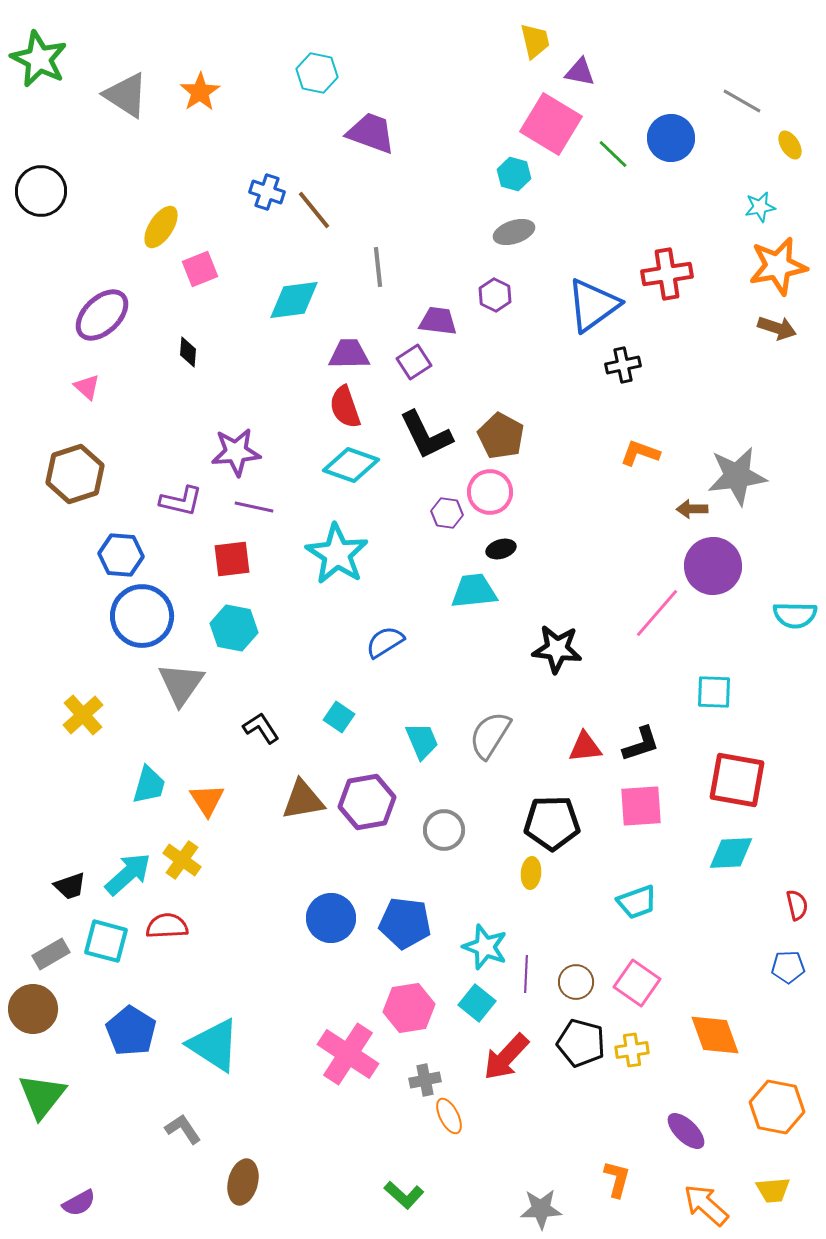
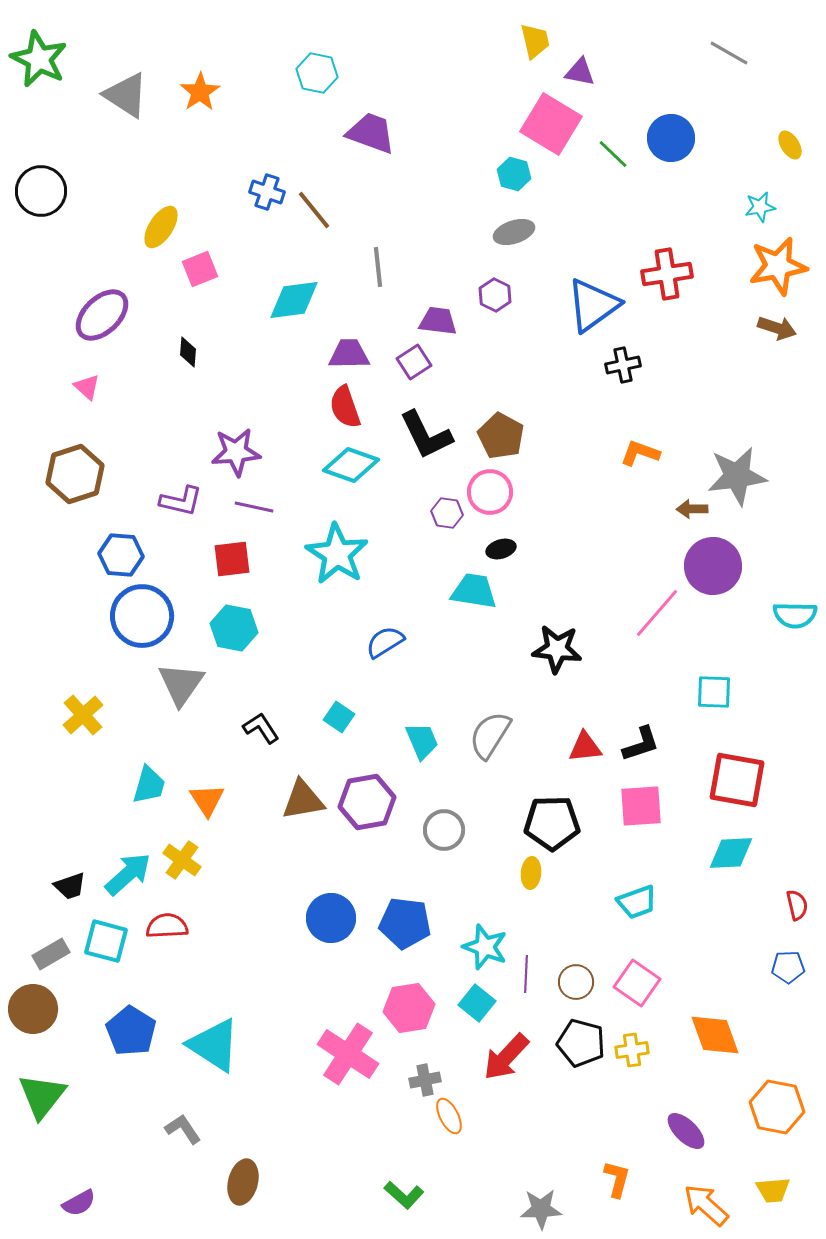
gray line at (742, 101): moved 13 px left, 48 px up
cyan trapezoid at (474, 591): rotated 15 degrees clockwise
